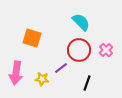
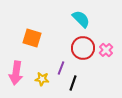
cyan semicircle: moved 3 px up
red circle: moved 4 px right, 2 px up
purple line: rotated 32 degrees counterclockwise
black line: moved 14 px left
